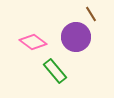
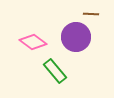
brown line: rotated 56 degrees counterclockwise
